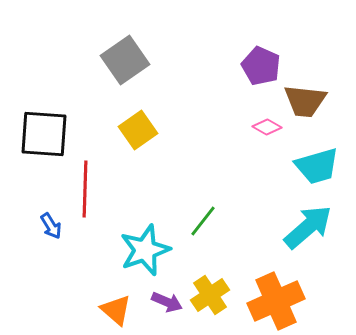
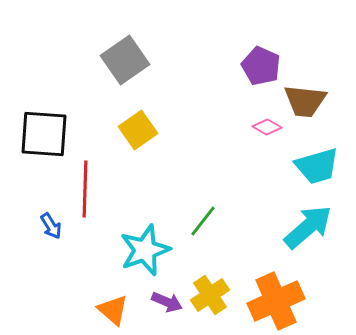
orange triangle: moved 3 px left
